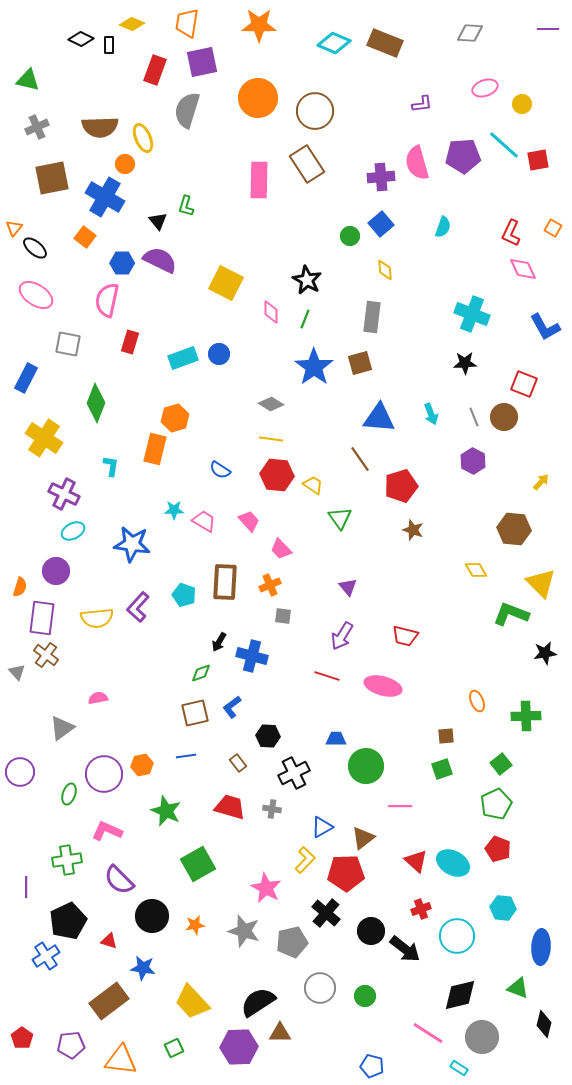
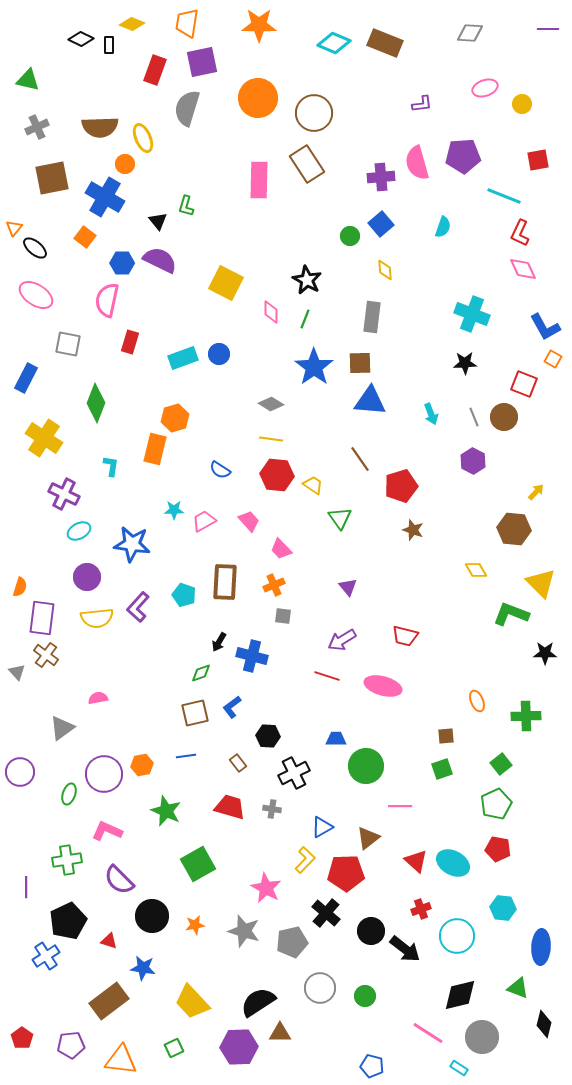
gray semicircle at (187, 110): moved 2 px up
brown circle at (315, 111): moved 1 px left, 2 px down
cyan line at (504, 145): moved 51 px down; rotated 20 degrees counterclockwise
orange square at (553, 228): moved 131 px down
red L-shape at (511, 233): moved 9 px right
brown square at (360, 363): rotated 15 degrees clockwise
blue triangle at (379, 418): moved 9 px left, 17 px up
yellow arrow at (541, 482): moved 5 px left, 10 px down
pink trapezoid at (204, 521): rotated 60 degrees counterclockwise
cyan ellipse at (73, 531): moved 6 px right
purple circle at (56, 571): moved 31 px right, 6 px down
orange cross at (270, 585): moved 4 px right
purple arrow at (342, 636): moved 4 px down; rotated 28 degrees clockwise
black star at (545, 653): rotated 10 degrees clockwise
brown triangle at (363, 838): moved 5 px right
red pentagon at (498, 849): rotated 10 degrees counterclockwise
